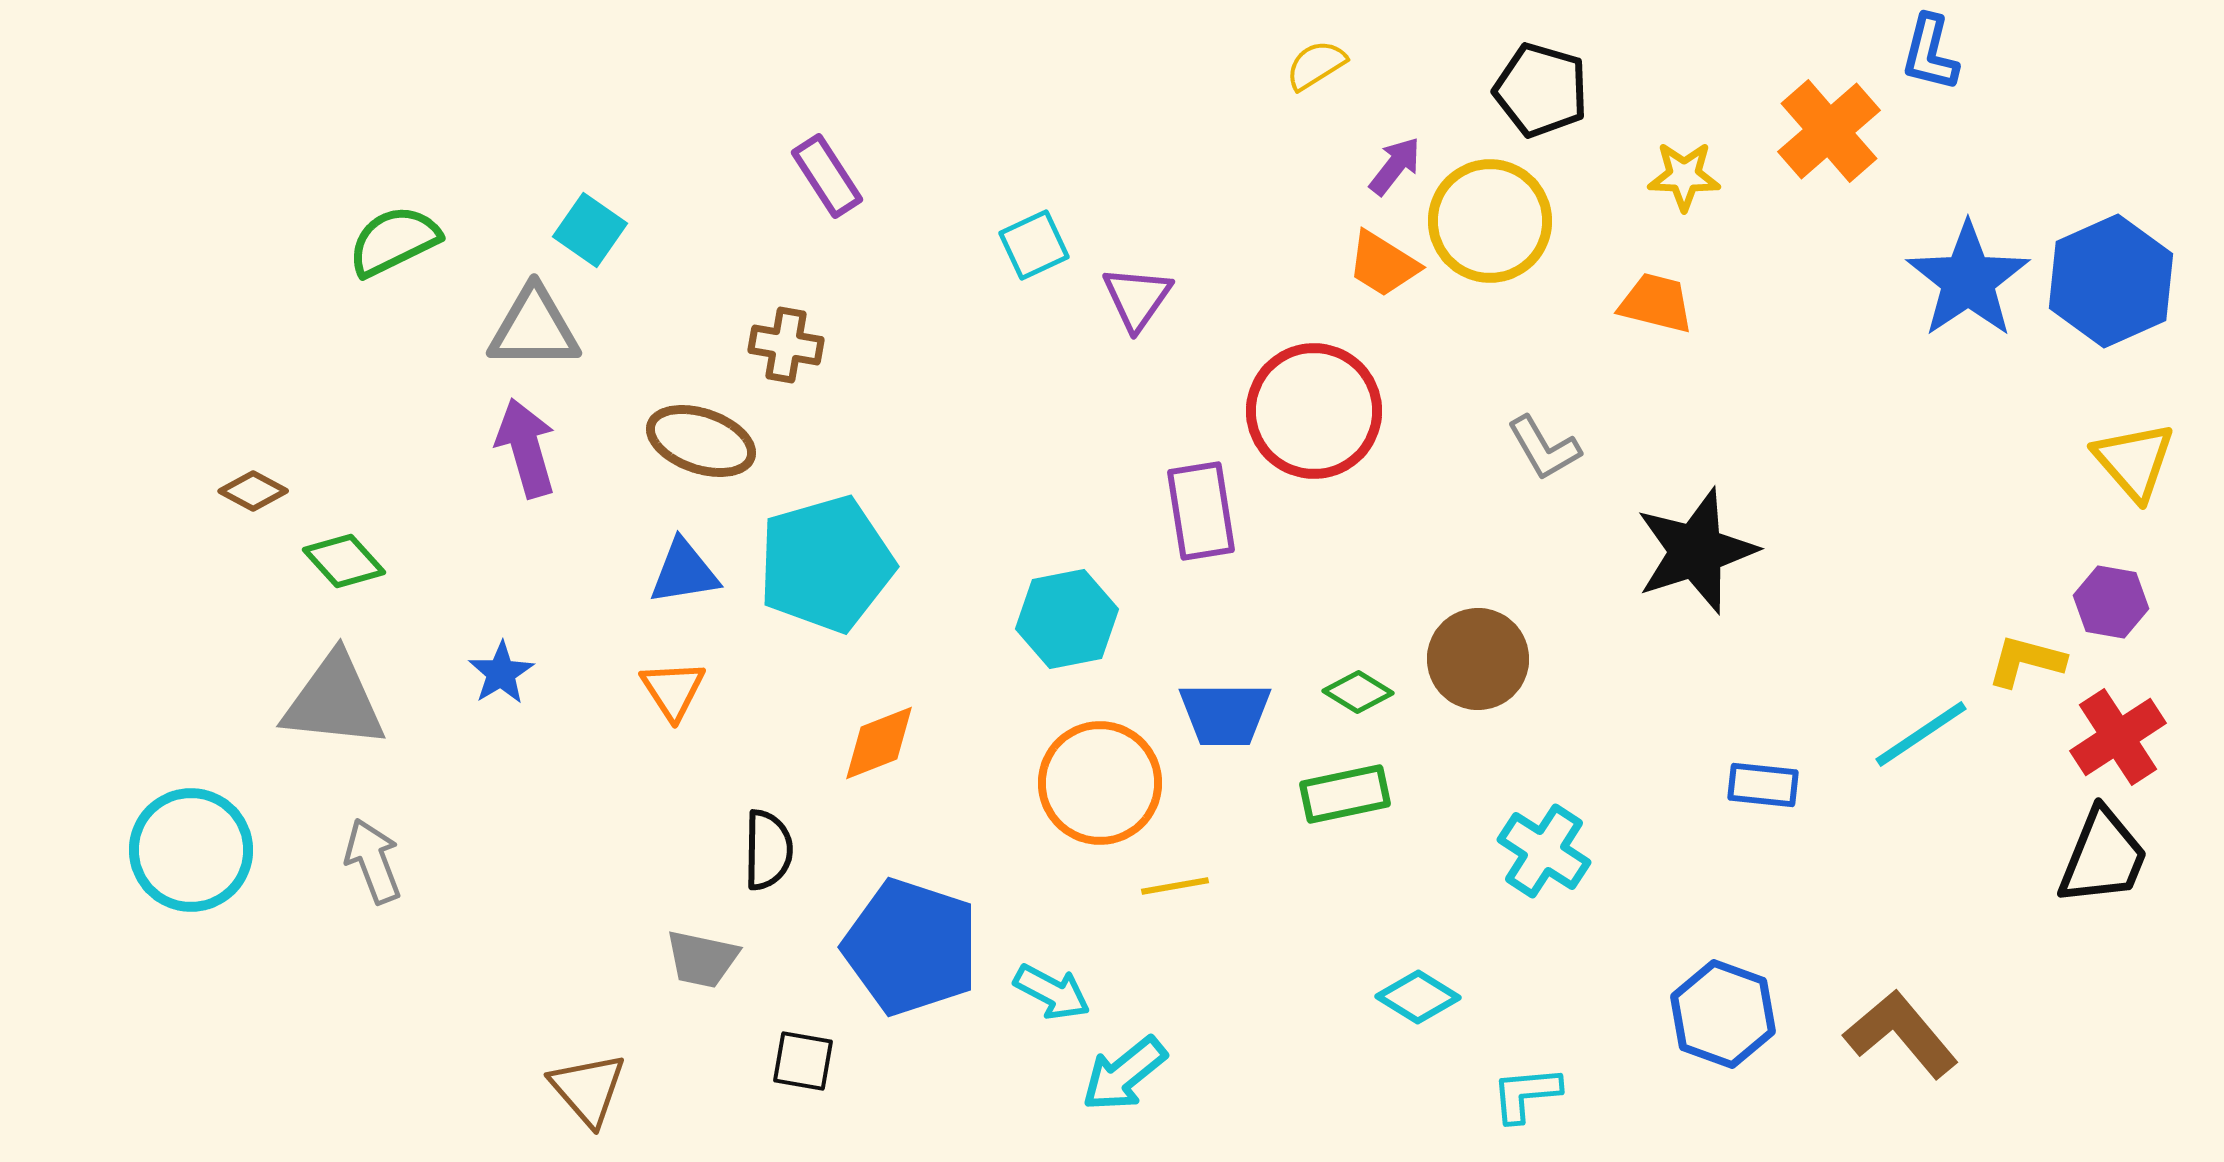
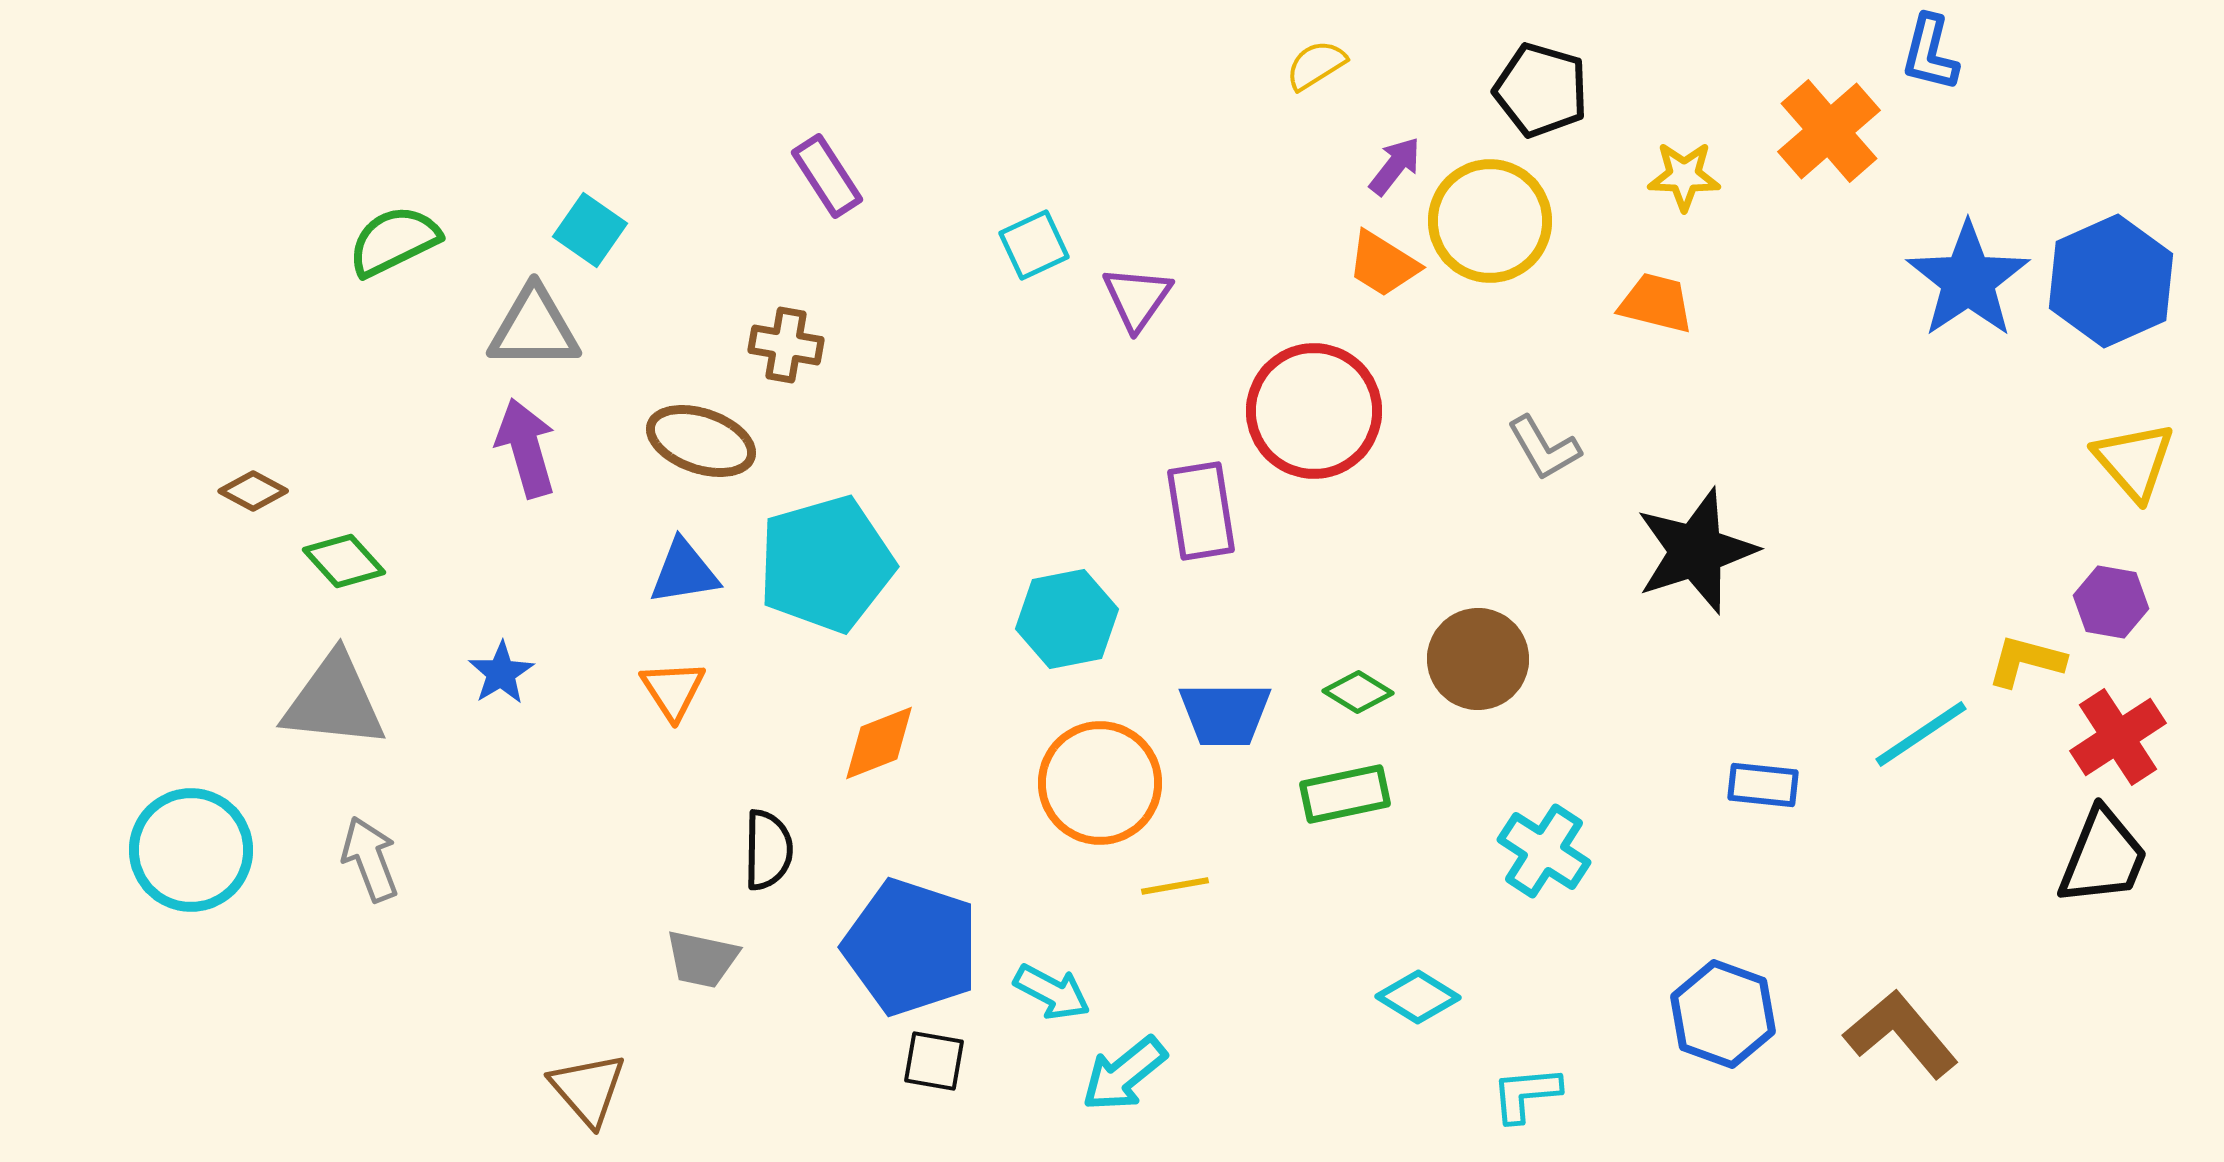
gray arrow at (373, 861): moved 3 px left, 2 px up
black square at (803, 1061): moved 131 px right
